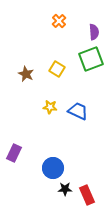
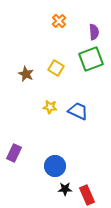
yellow square: moved 1 px left, 1 px up
blue circle: moved 2 px right, 2 px up
